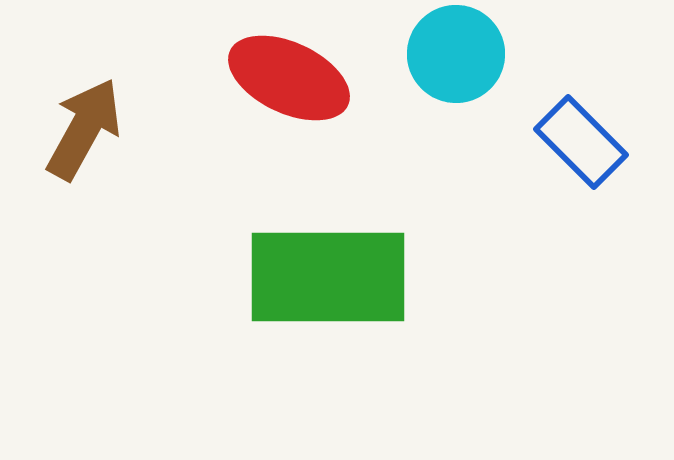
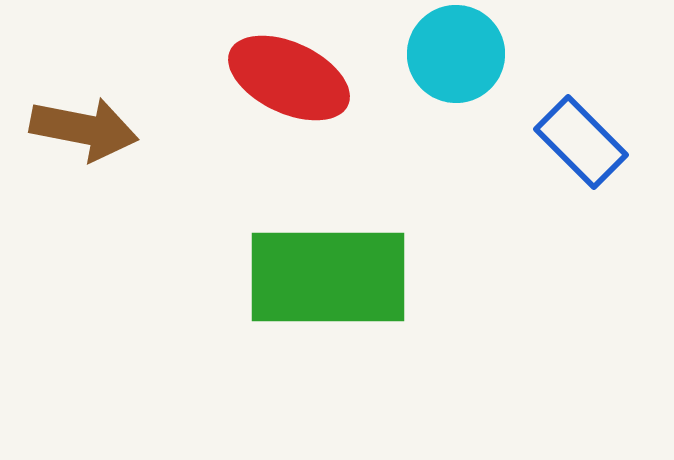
brown arrow: rotated 72 degrees clockwise
